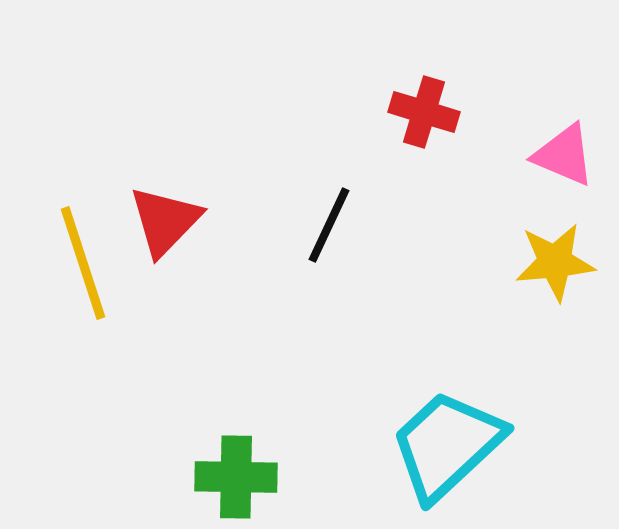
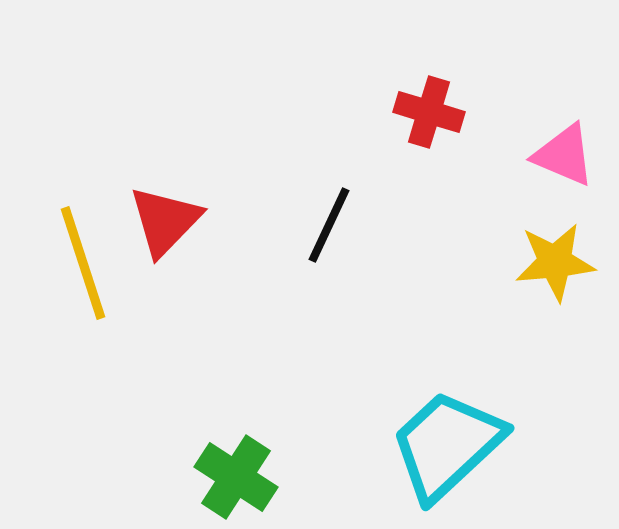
red cross: moved 5 px right
green cross: rotated 32 degrees clockwise
